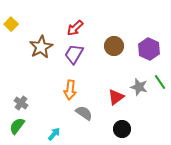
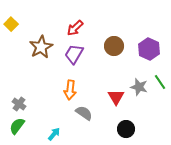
red triangle: rotated 24 degrees counterclockwise
gray cross: moved 2 px left, 1 px down
black circle: moved 4 px right
